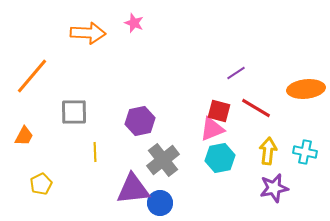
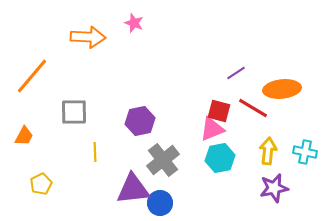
orange arrow: moved 4 px down
orange ellipse: moved 24 px left
red line: moved 3 px left
